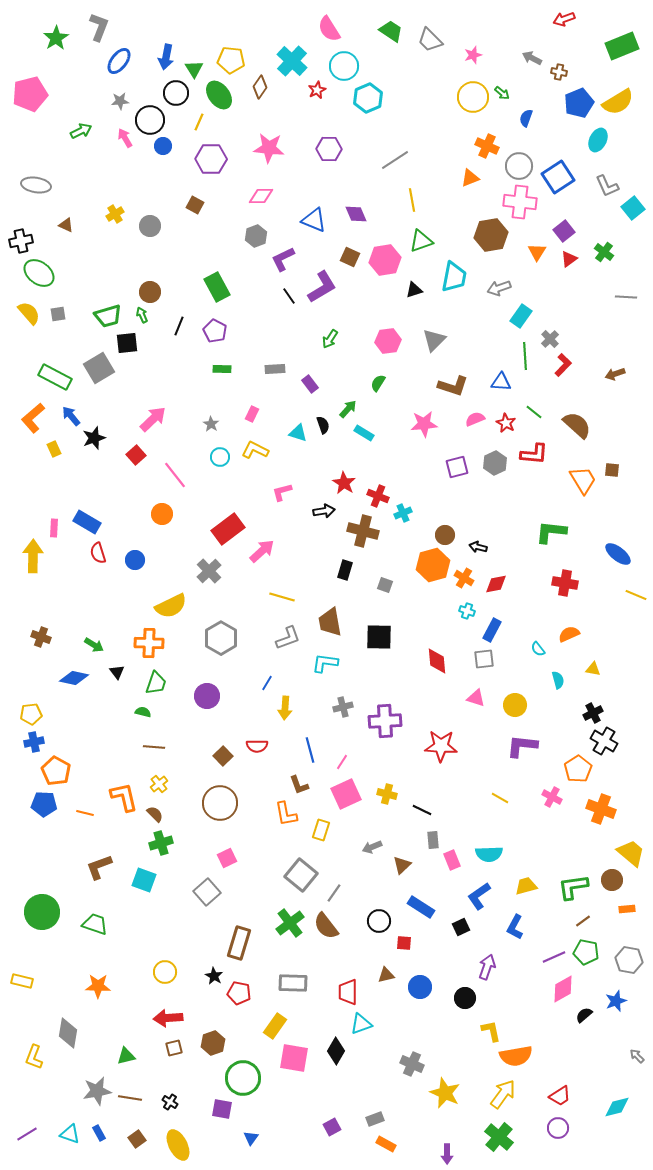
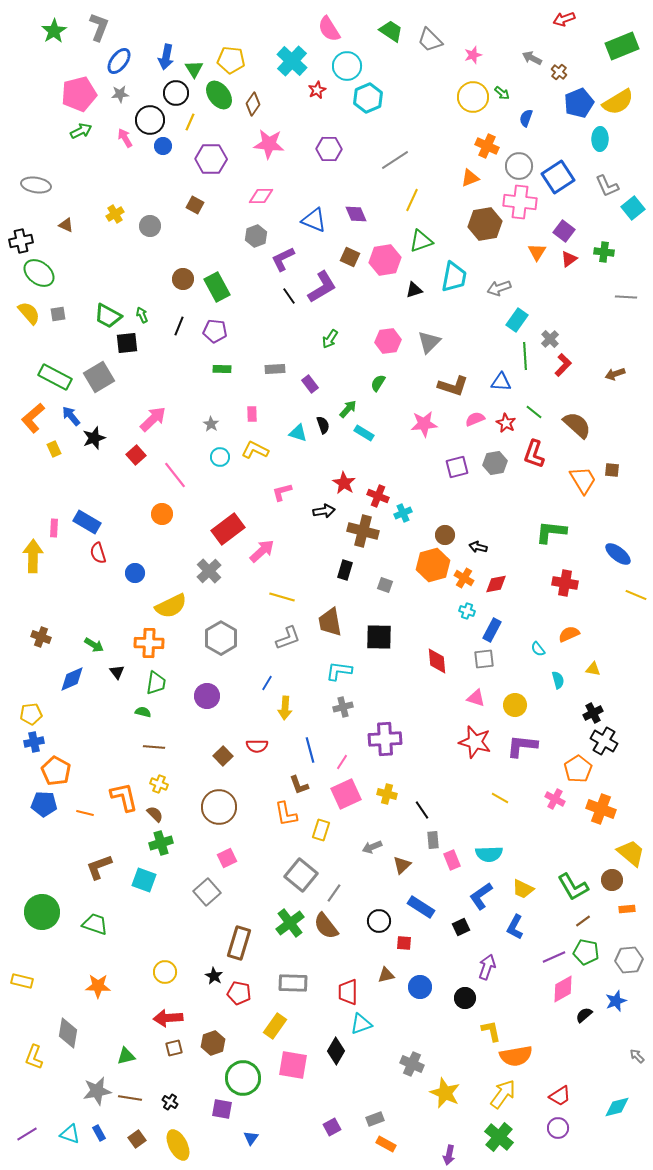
green star at (56, 38): moved 2 px left, 7 px up
cyan circle at (344, 66): moved 3 px right
brown cross at (559, 72): rotated 28 degrees clockwise
brown diamond at (260, 87): moved 7 px left, 17 px down
pink pentagon at (30, 94): moved 49 px right
gray star at (120, 101): moved 7 px up
yellow line at (199, 122): moved 9 px left
cyan ellipse at (598, 140): moved 2 px right, 1 px up; rotated 25 degrees counterclockwise
pink star at (269, 148): moved 4 px up
yellow line at (412, 200): rotated 35 degrees clockwise
purple square at (564, 231): rotated 15 degrees counterclockwise
brown hexagon at (491, 235): moved 6 px left, 11 px up
green cross at (604, 252): rotated 30 degrees counterclockwise
brown circle at (150, 292): moved 33 px right, 13 px up
green trapezoid at (108, 316): rotated 44 degrees clockwise
cyan rectangle at (521, 316): moved 4 px left, 4 px down
purple pentagon at (215, 331): rotated 20 degrees counterclockwise
gray triangle at (434, 340): moved 5 px left, 2 px down
gray square at (99, 368): moved 9 px down
pink rectangle at (252, 414): rotated 28 degrees counterclockwise
red L-shape at (534, 454): rotated 104 degrees clockwise
gray hexagon at (495, 463): rotated 15 degrees clockwise
blue circle at (135, 560): moved 13 px down
cyan L-shape at (325, 663): moved 14 px right, 8 px down
blue diamond at (74, 678): moved 2 px left, 1 px down; rotated 36 degrees counterclockwise
green trapezoid at (156, 683): rotated 10 degrees counterclockwise
purple cross at (385, 721): moved 18 px down
red star at (441, 746): moved 34 px right, 4 px up; rotated 12 degrees clockwise
yellow cross at (159, 784): rotated 30 degrees counterclockwise
pink cross at (552, 797): moved 3 px right, 2 px down
brown circle at (220, 803): moved 1 px left, 4 px down
black line at (422, 810): rotated 30 degrees clockwise
yellow trapezoid at (526, 886): moved 3 px left, 3 px down; rotated 140 degrees counterclockwise
green L-shape at (573, 887): rotated 112 degrees counterclockwise
blue L-shape at (479, 896): moved 2 px right
gray hexagon at (629, 960): rotated 16 degrees counterclockwise
pink square at (294, 1058): moved 1 px left, 7 px down
purple arrow at (447, 1154): moved 2 px right, 1 px down; rotated 12 degrees clockwise
